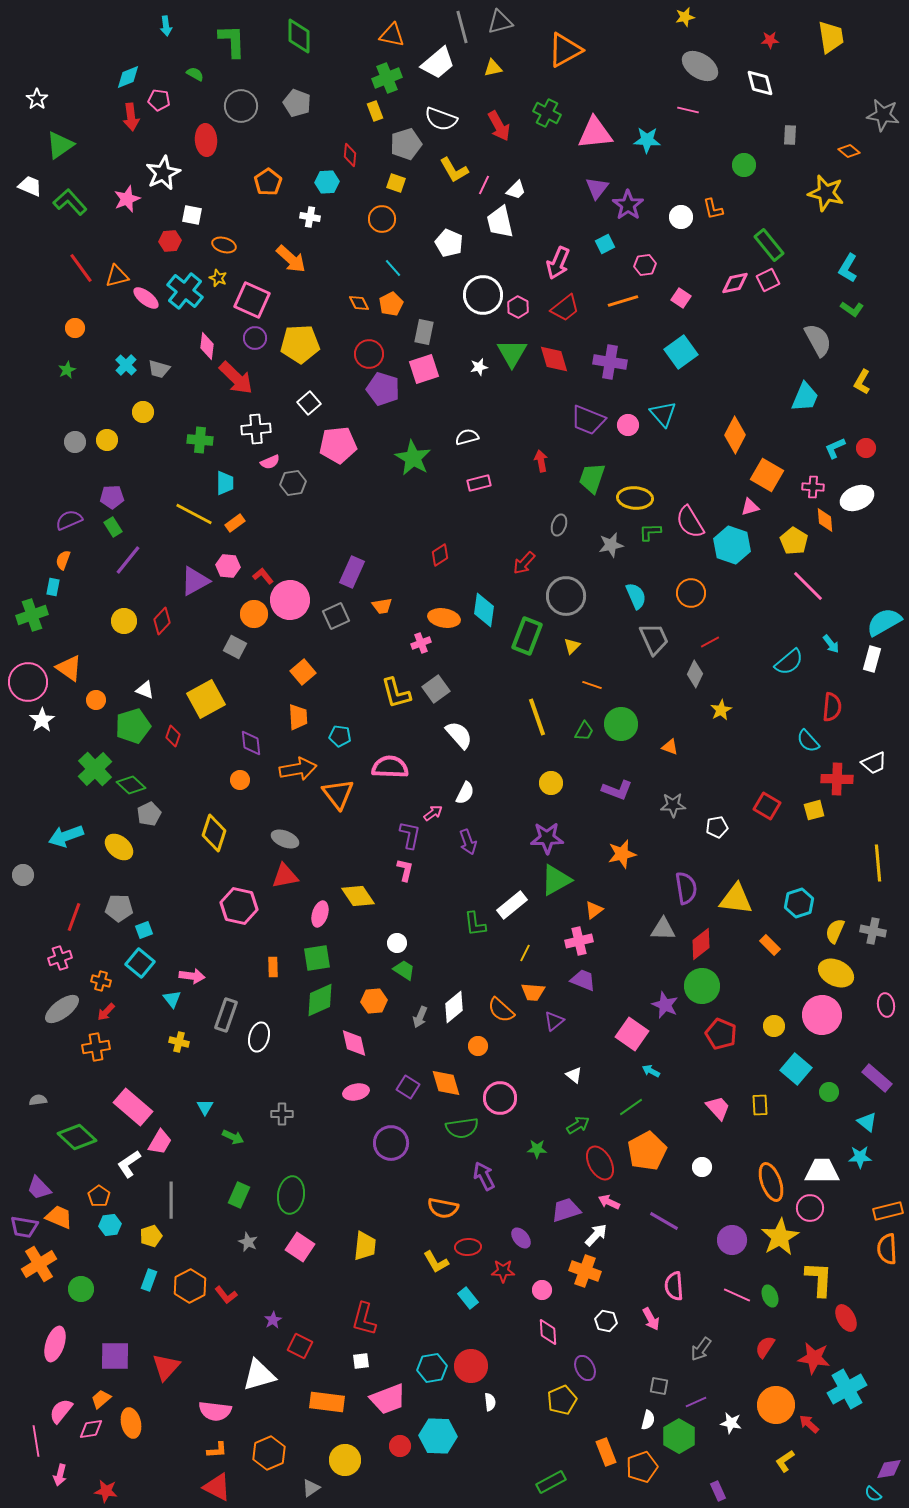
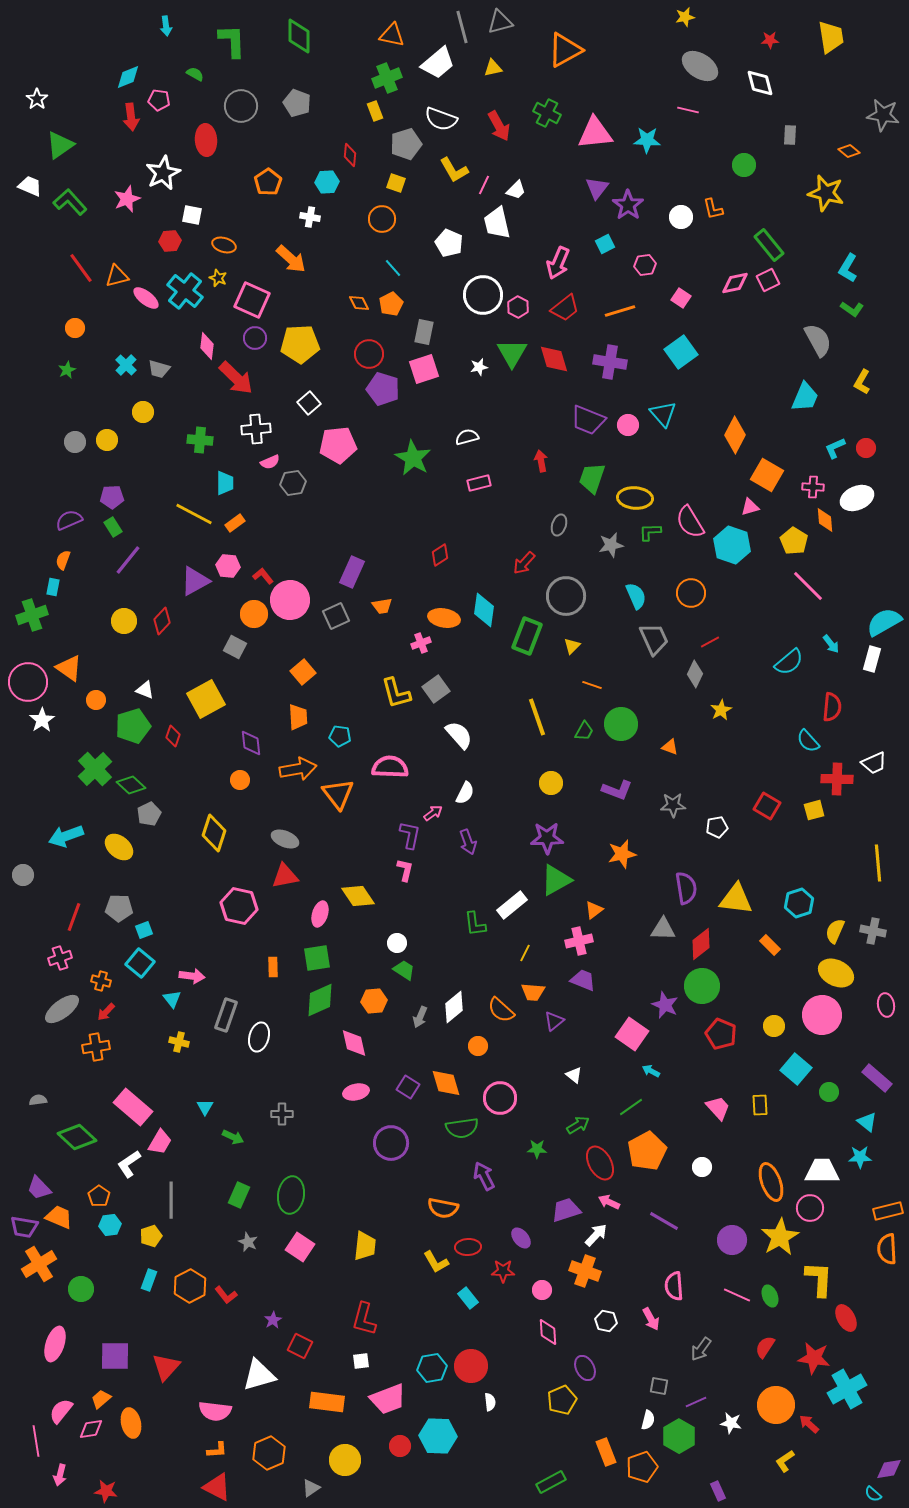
white trapezoid at (500, 222): moved 3 px left, 1 px down
orange line at (623, 301): moved 3 px left, 10 px down
